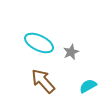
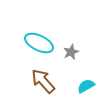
cyan semicircle: moved 2 px left
